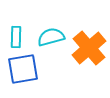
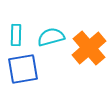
cyan rectangle: moved 2 px up
